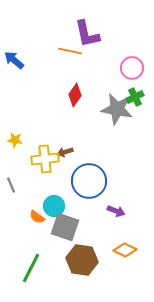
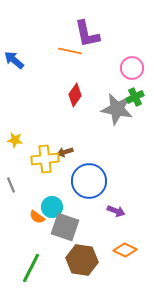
cyan circle: moved 2 px left, 1 px down
